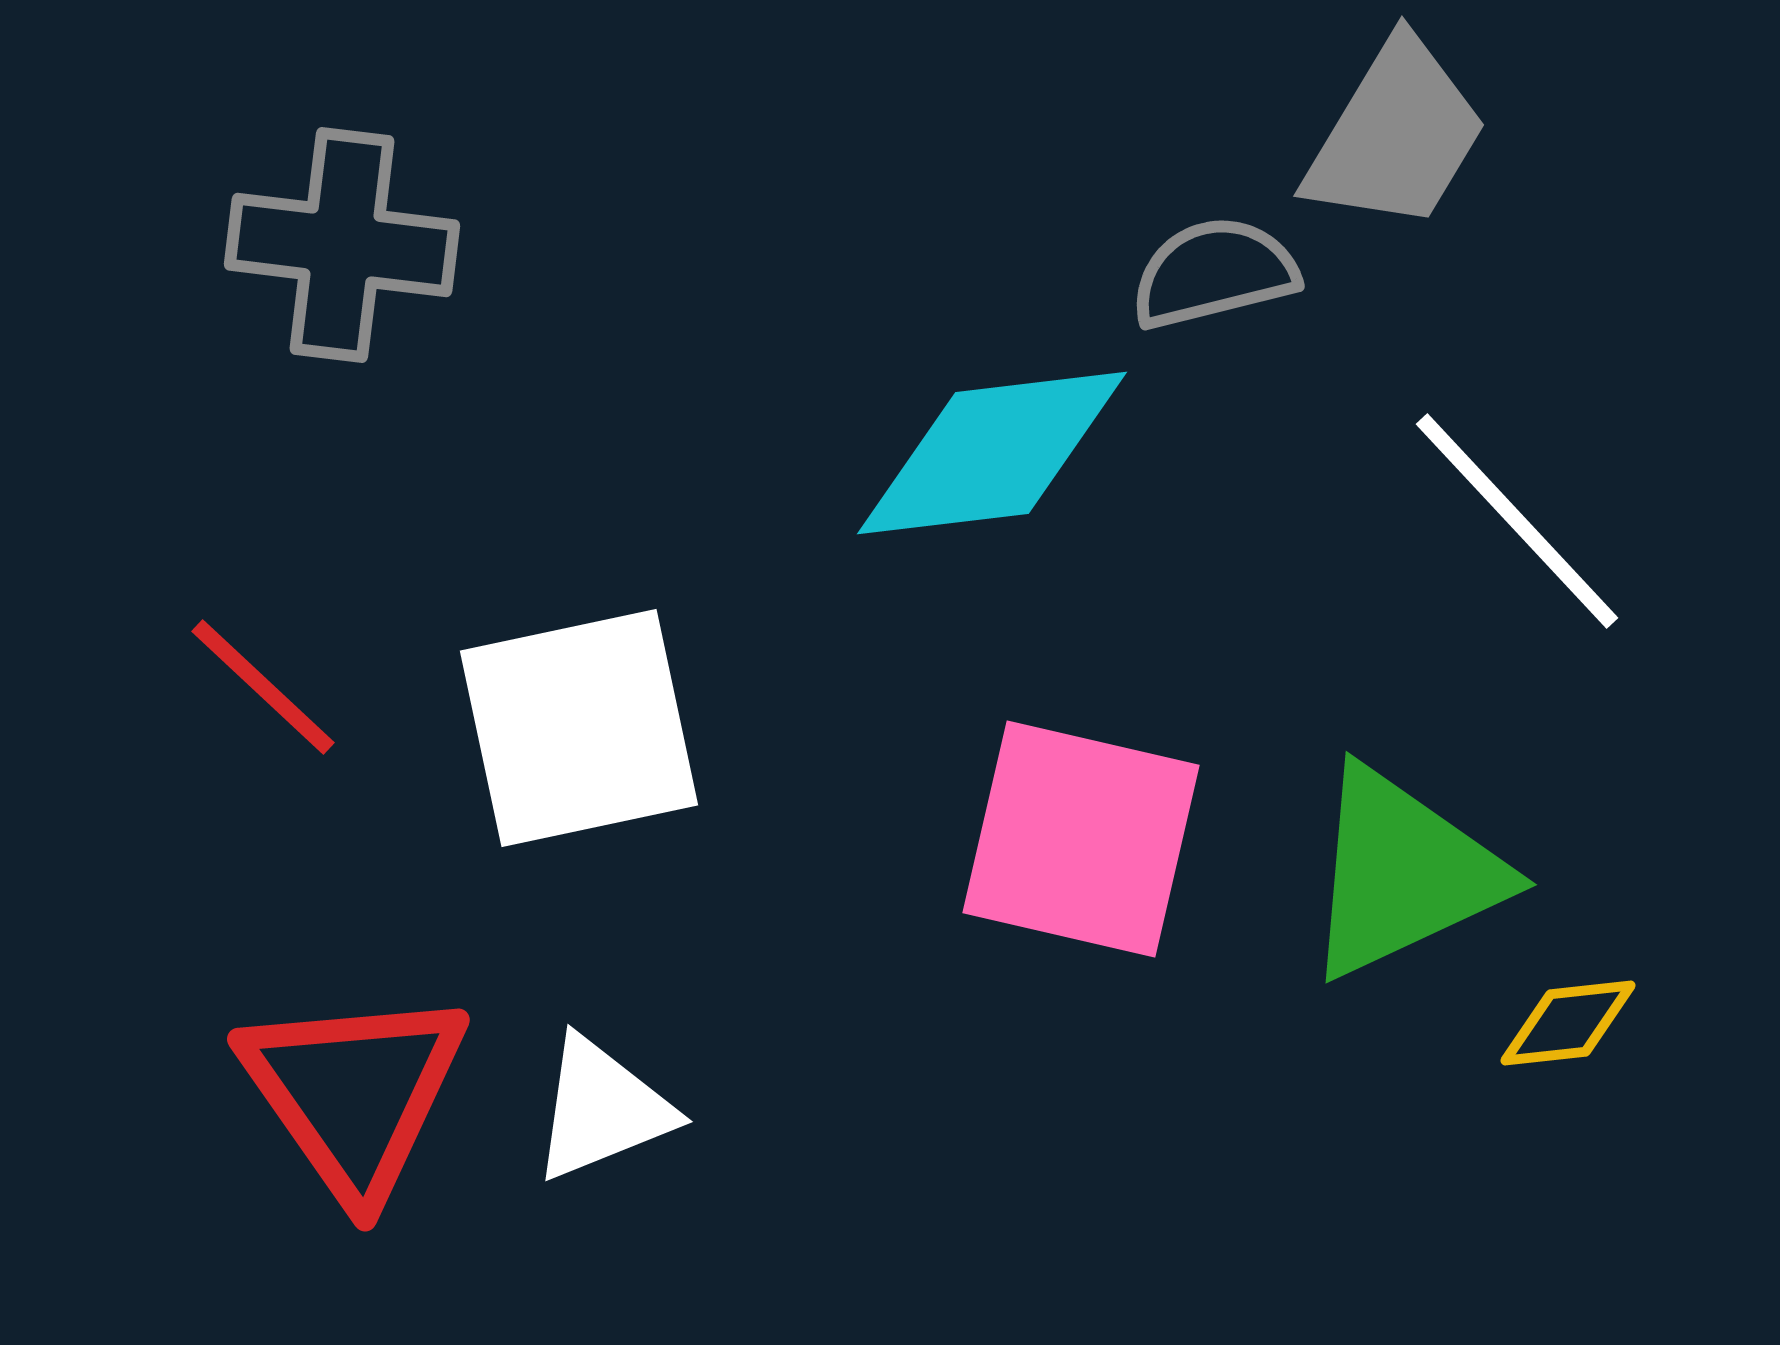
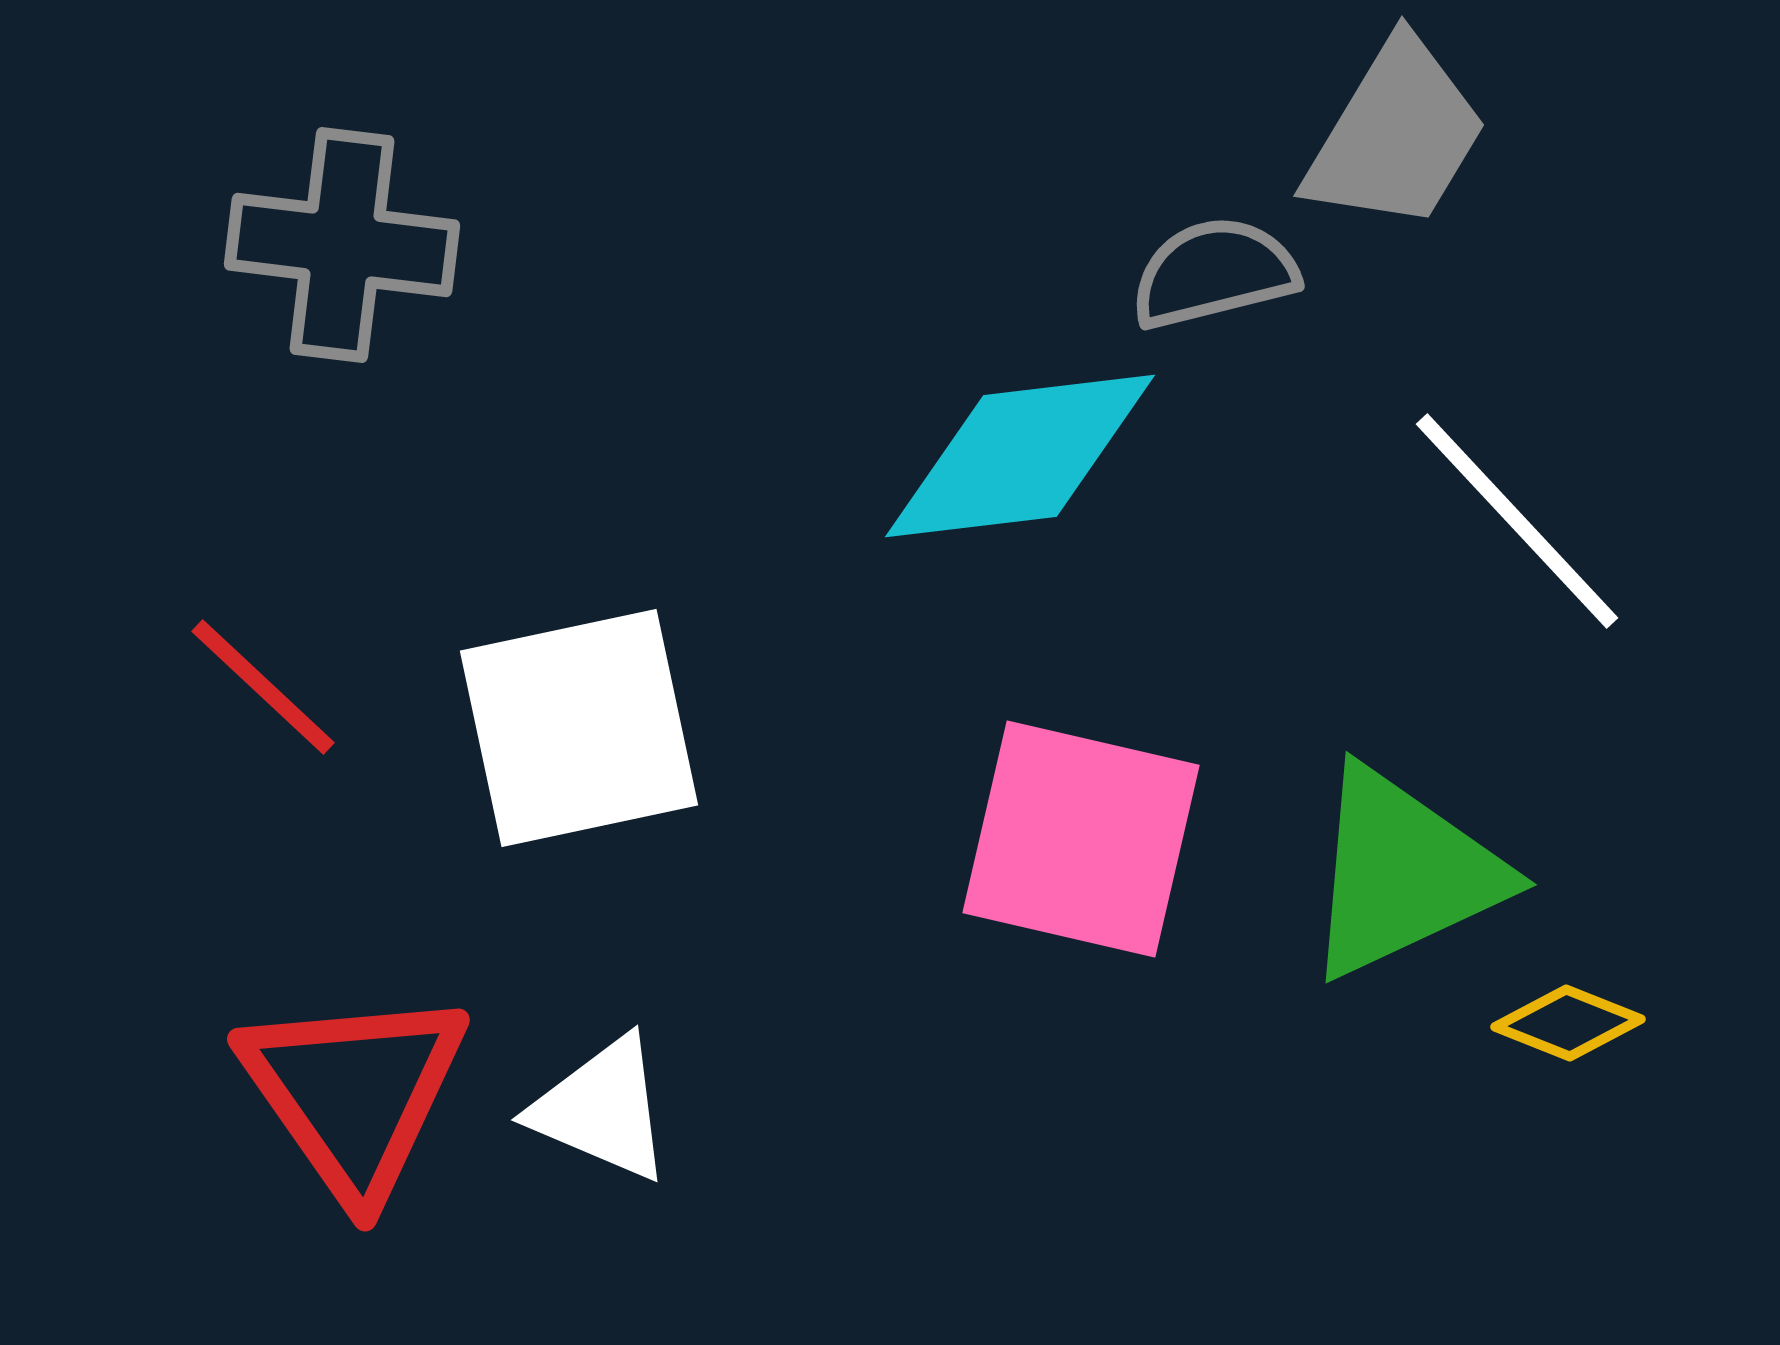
cyan diamond: moved 28 px right, 3 px down
yellow diamond: rotated 28 degrees clockwise
white triangle: rotated 45 degrees clockwise
